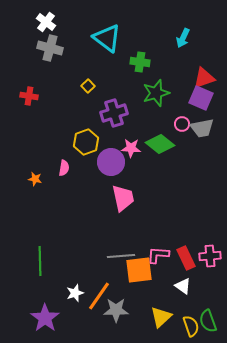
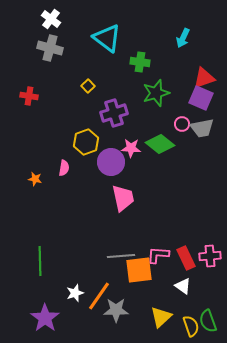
white cross: moved 5 px right, 3 px up
